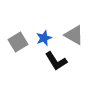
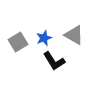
black L-shape: moved 2 px left
